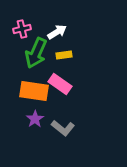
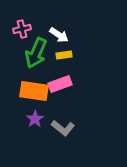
white arrow: moved 2 px right, 3 px down; rotated 66 degrees clockwise
pink rectangle: rotated 55 degrees counterclockwise
